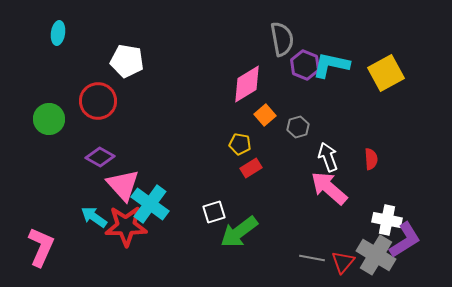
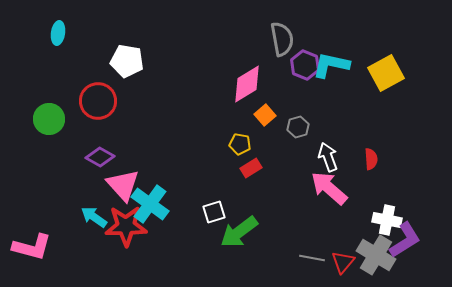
pink L-shape: moved 9 px left; rotated 81 degrees clockwise
